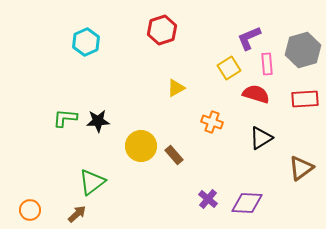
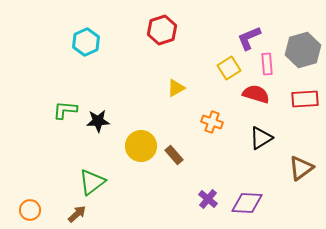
green L-shape: moved 8 px up
